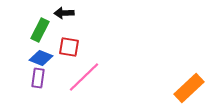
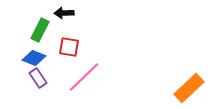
blue diamond: moved 7 px left
purple rectangle: rotated 42 degrees counterclockwise
